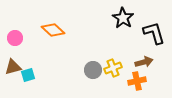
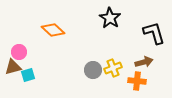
black star: moved 13 px left
pink circle: moved 4 px right, 14 px down
orange cross: rotated 18 degrees clockwise
